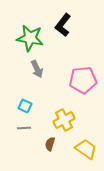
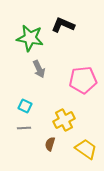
black L-shape: rotated 75 degrees clockwise
gray arrow: moved 2 px right
